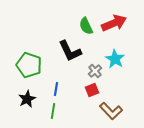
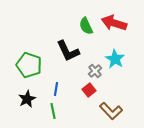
red arrow: rotated 140 degrees counterclockwise
black L-shape: moved 2 px left
red square: moved 3 px left; rotated 16 degrees counterclockwise
green line: rotated 21 degrees counterclockwise
